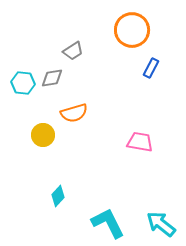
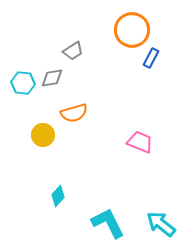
blue rectangle: moved 10 px up
pink trapezoid: rotated 12 degrees clockwise
